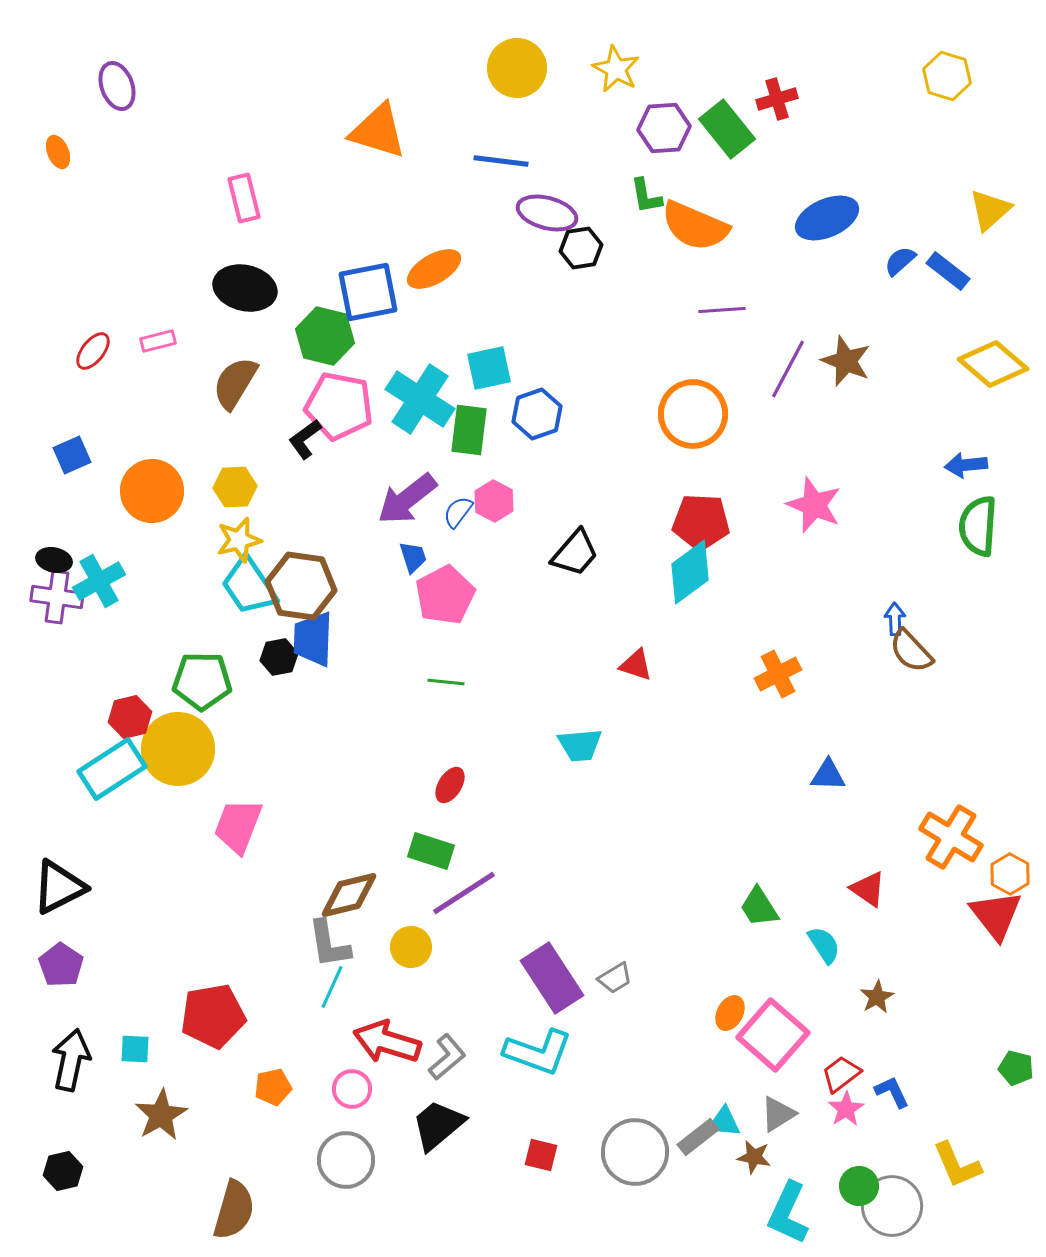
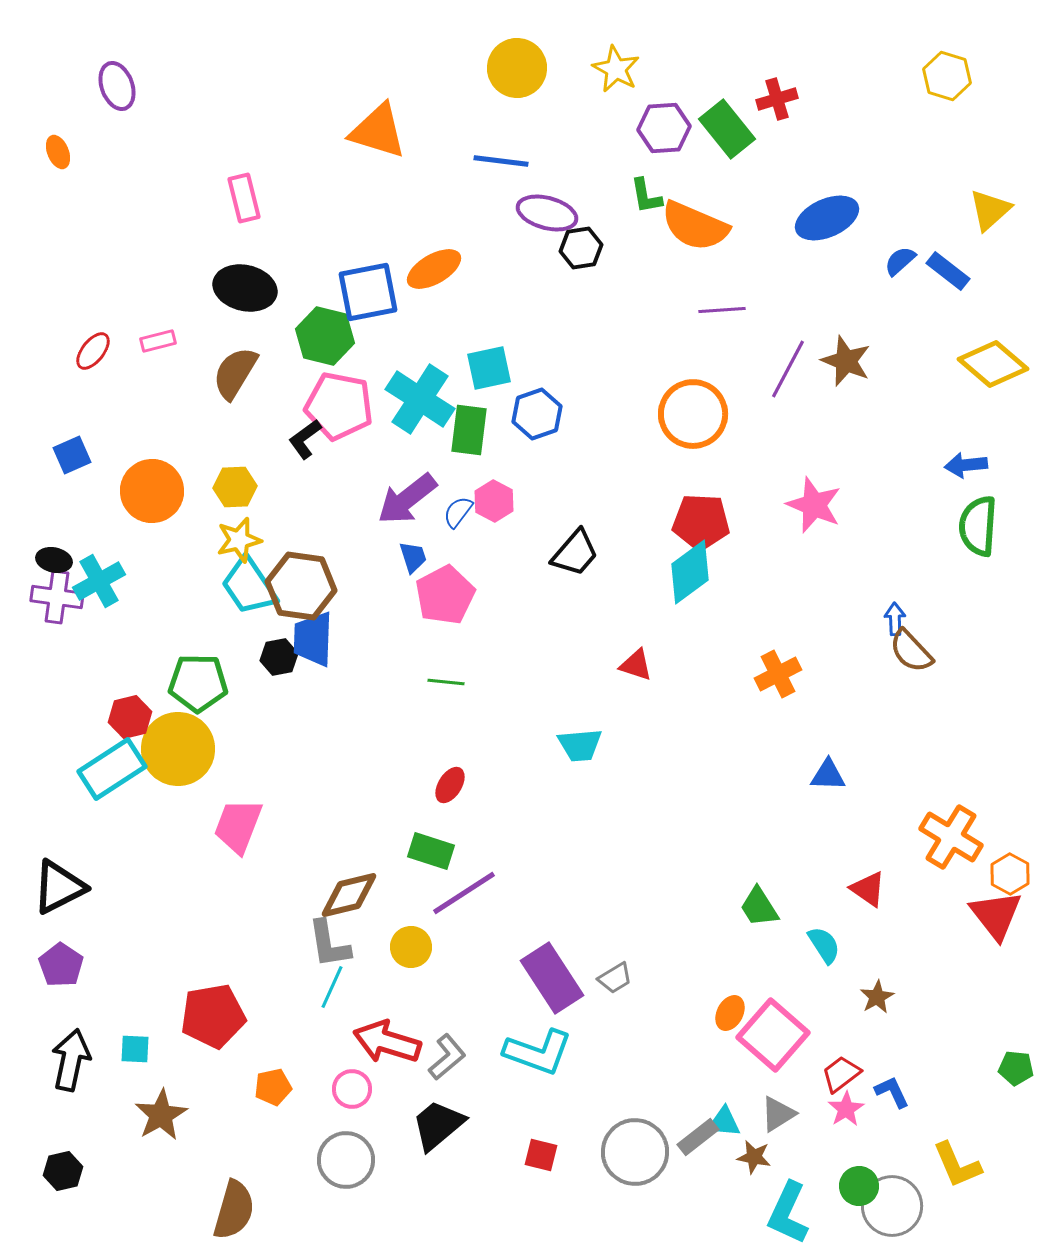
brown semicircle at (235, 383): moved 10 px up
green pentagon at (202, 681): moved 4 px left, 2 px down
green pentagon at (1016, 1068): rotated 8 degrees counterclockwise
